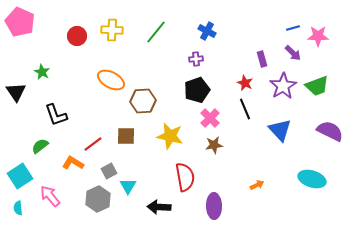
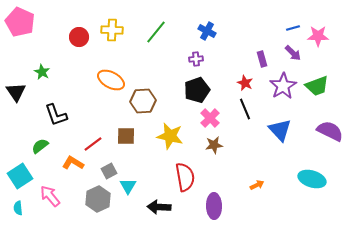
red circle: moved 2 px right, 1 px down
